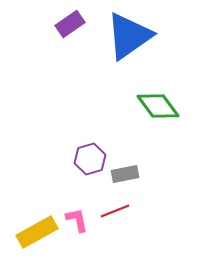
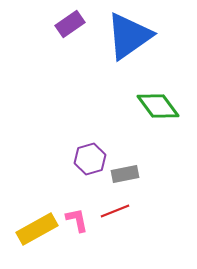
yellow rectangle: moved 3 px up
